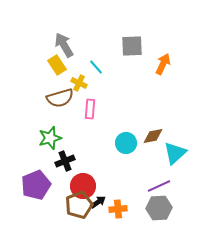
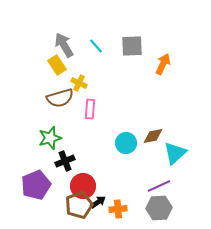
cyan line: moved 21 px up
